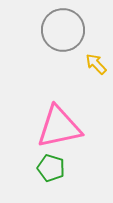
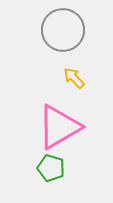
yellow arrow: moved 22 px left, 14 px down
pink triangle: rotated 18 degrees counterclockwise
